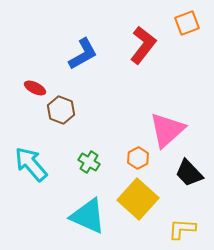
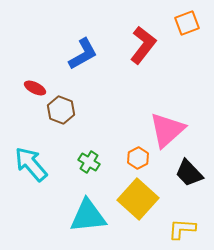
cyan triangle: rotated 30 degrees counterclockwise
